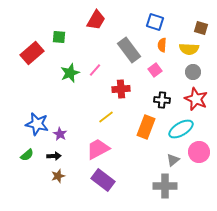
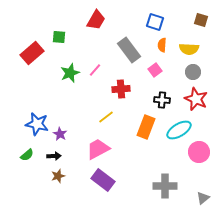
brown square: moved 8 px up
cyan ellipse: moved 2 px left, 1 px down
gray triangle: moved 30 px right, 38 px down
